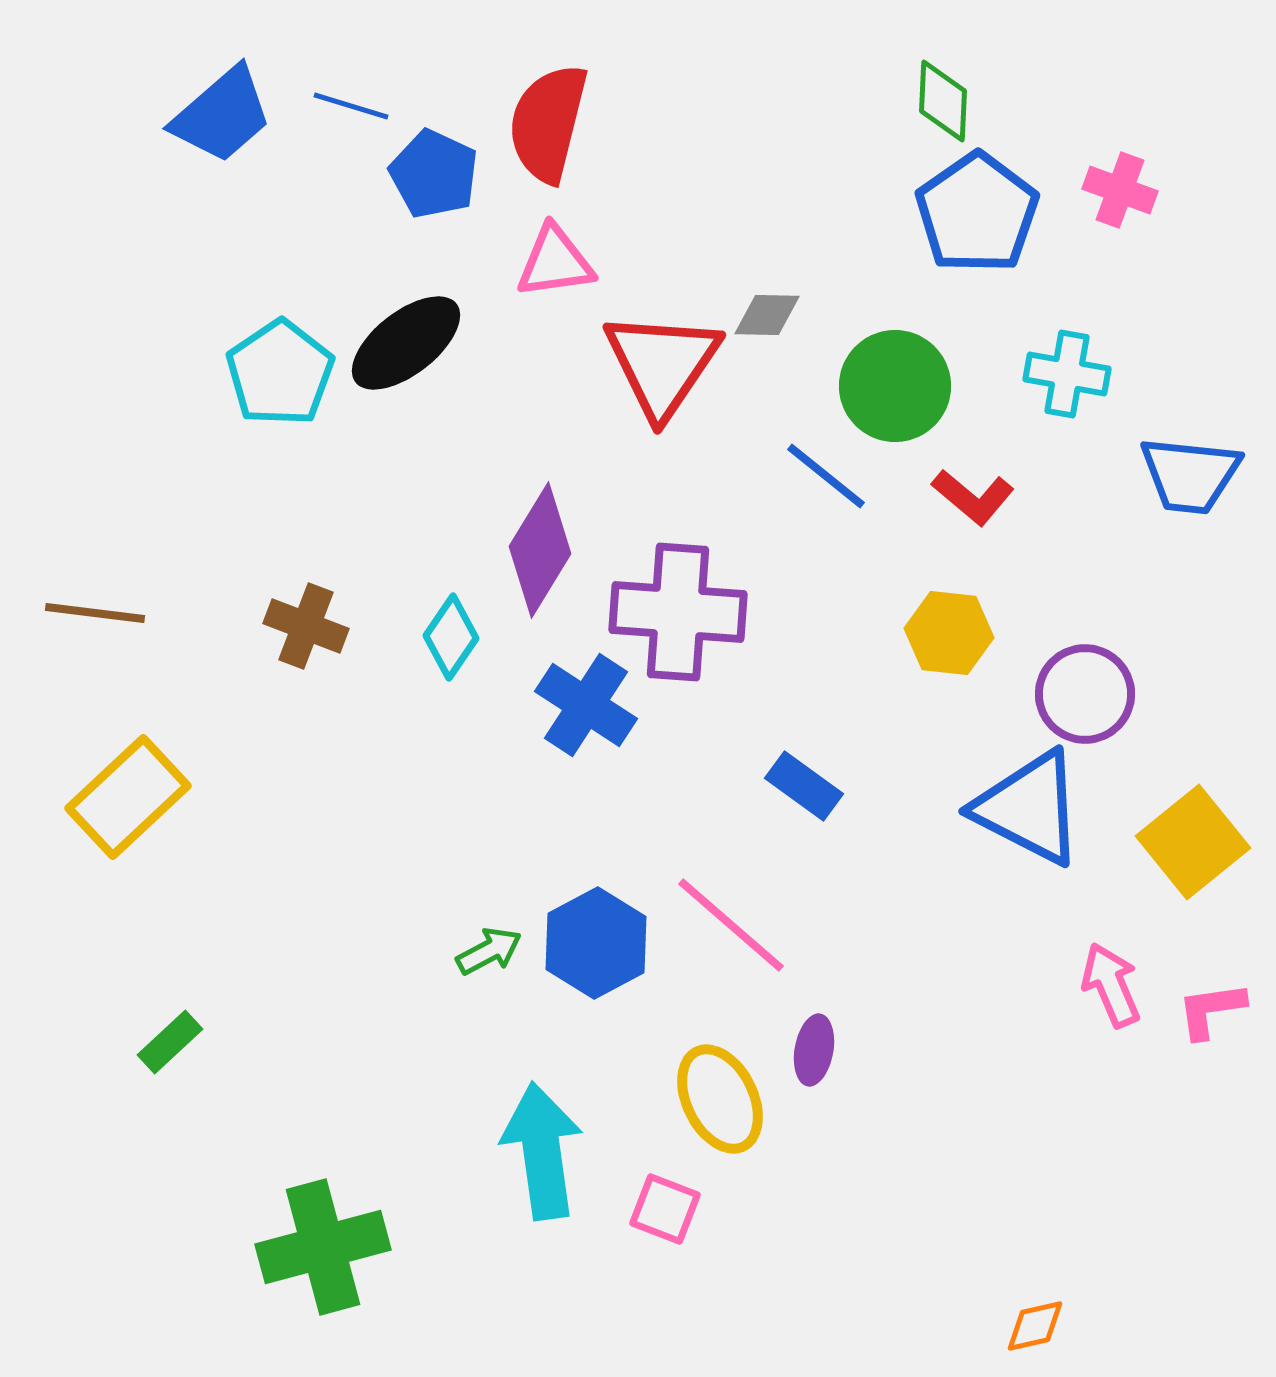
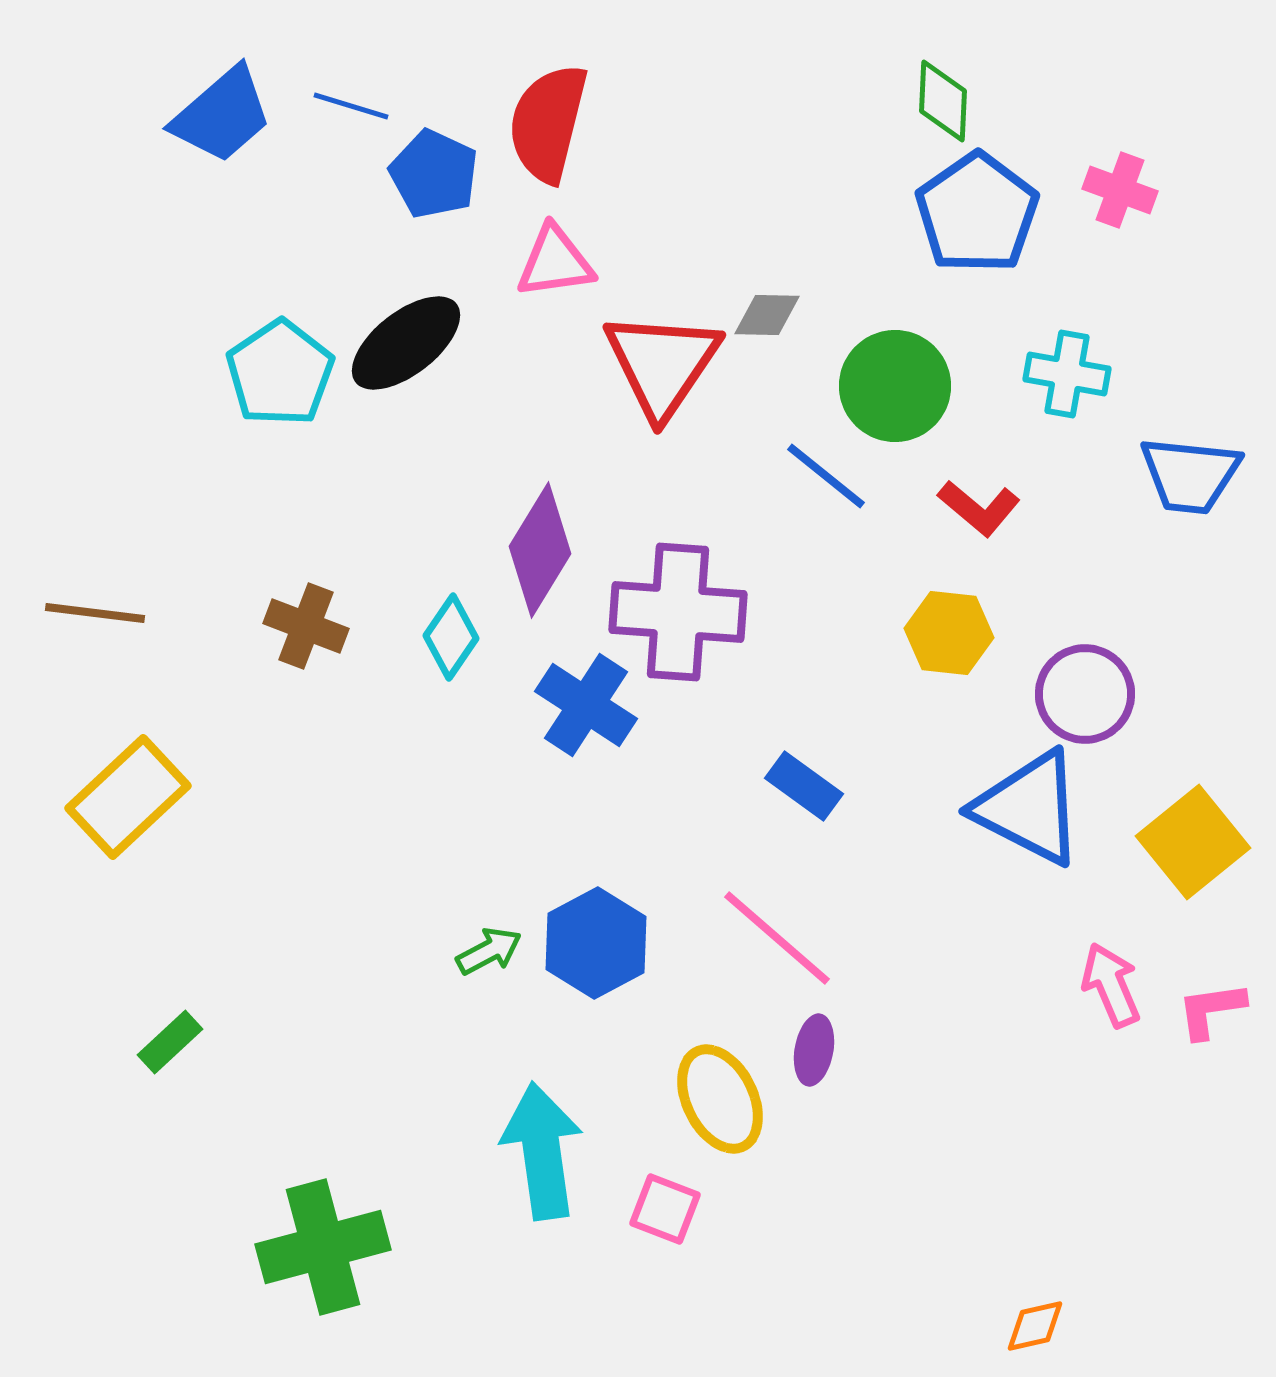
red L-shape at (973, 497): moved 6 px right, 11 px down
pink line at (731, 925): moved 46 px right, 13 px down
